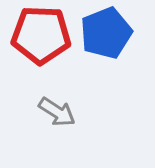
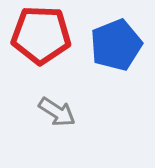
blue pentagon: moved 10 px right, 12 px down
